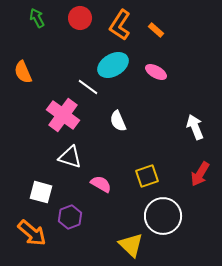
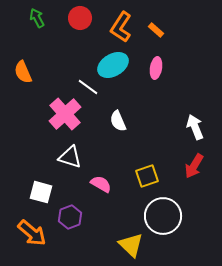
orange L-shape: moved 1 px right, 2 px down
pink ellipse: moved 4 px up; rotated 70 degrees clockwise
pink cross: moved 2 px right, 1 px up; rotated 12 degrees clockwise
red arrow: moved 6 px left, 8 px up
